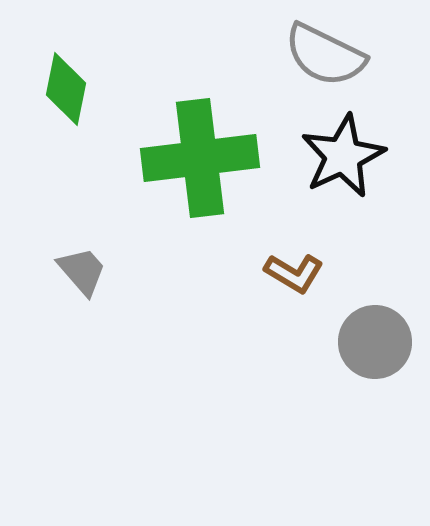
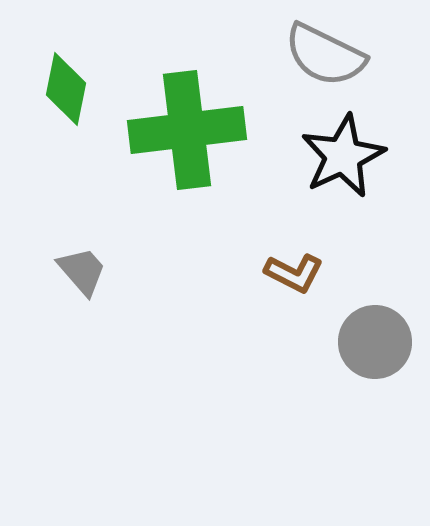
green cross: moved 13 px left, 28 px up
brown L-shape: rotated 4 degrees counterclockwise
